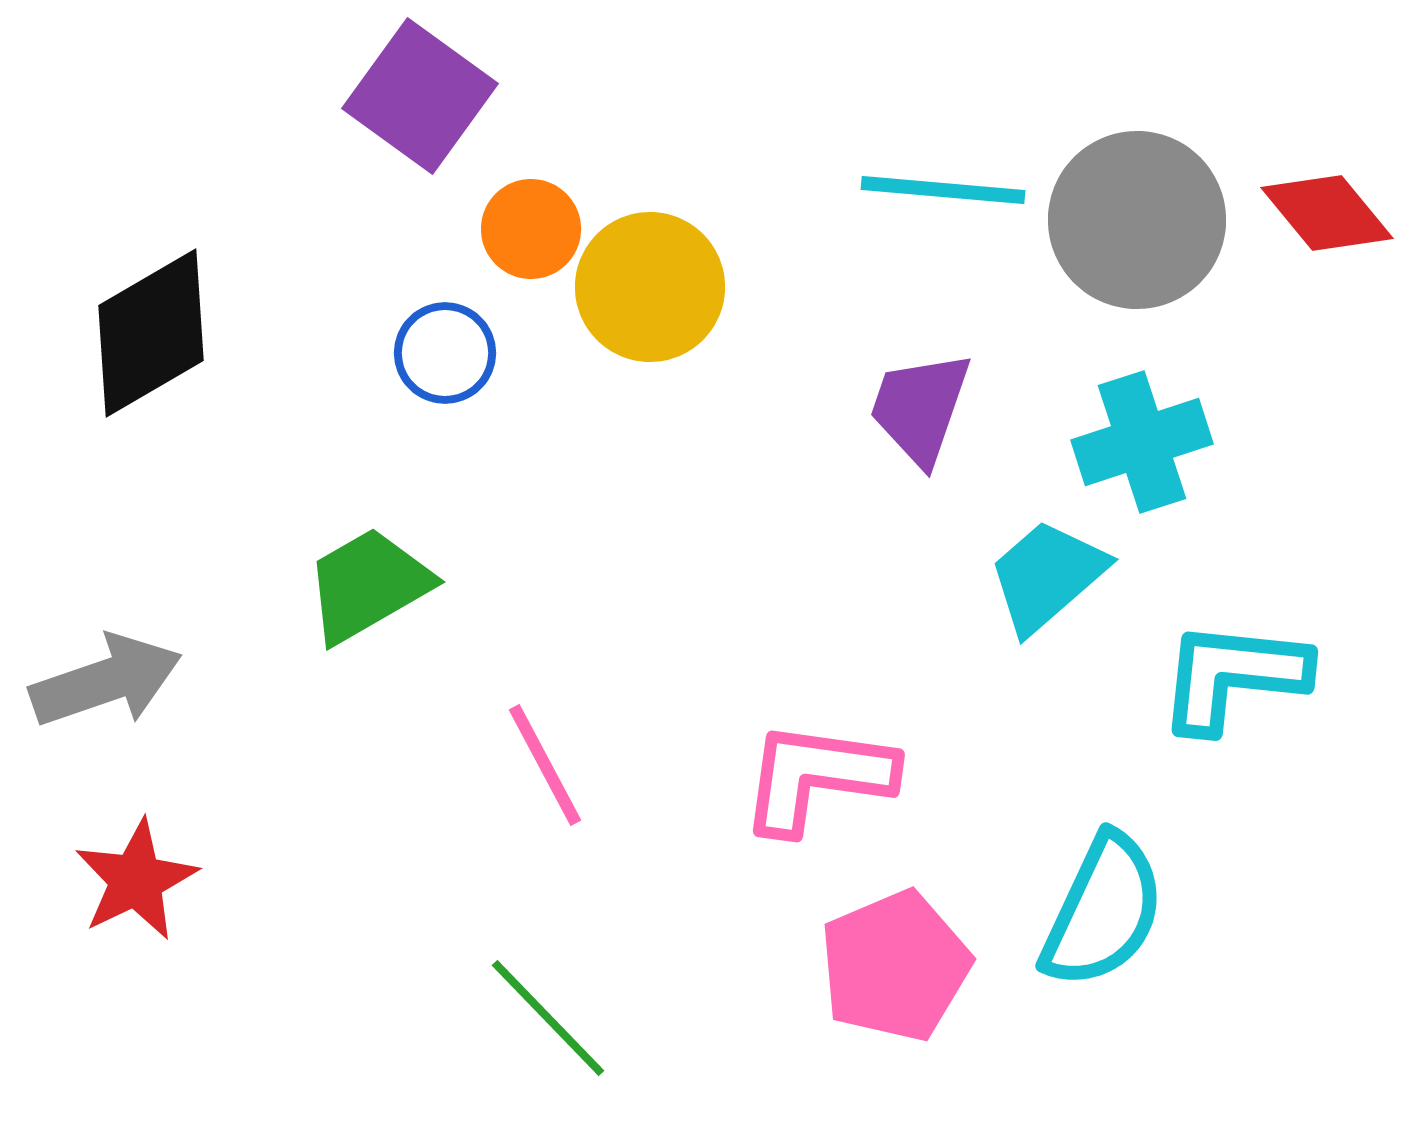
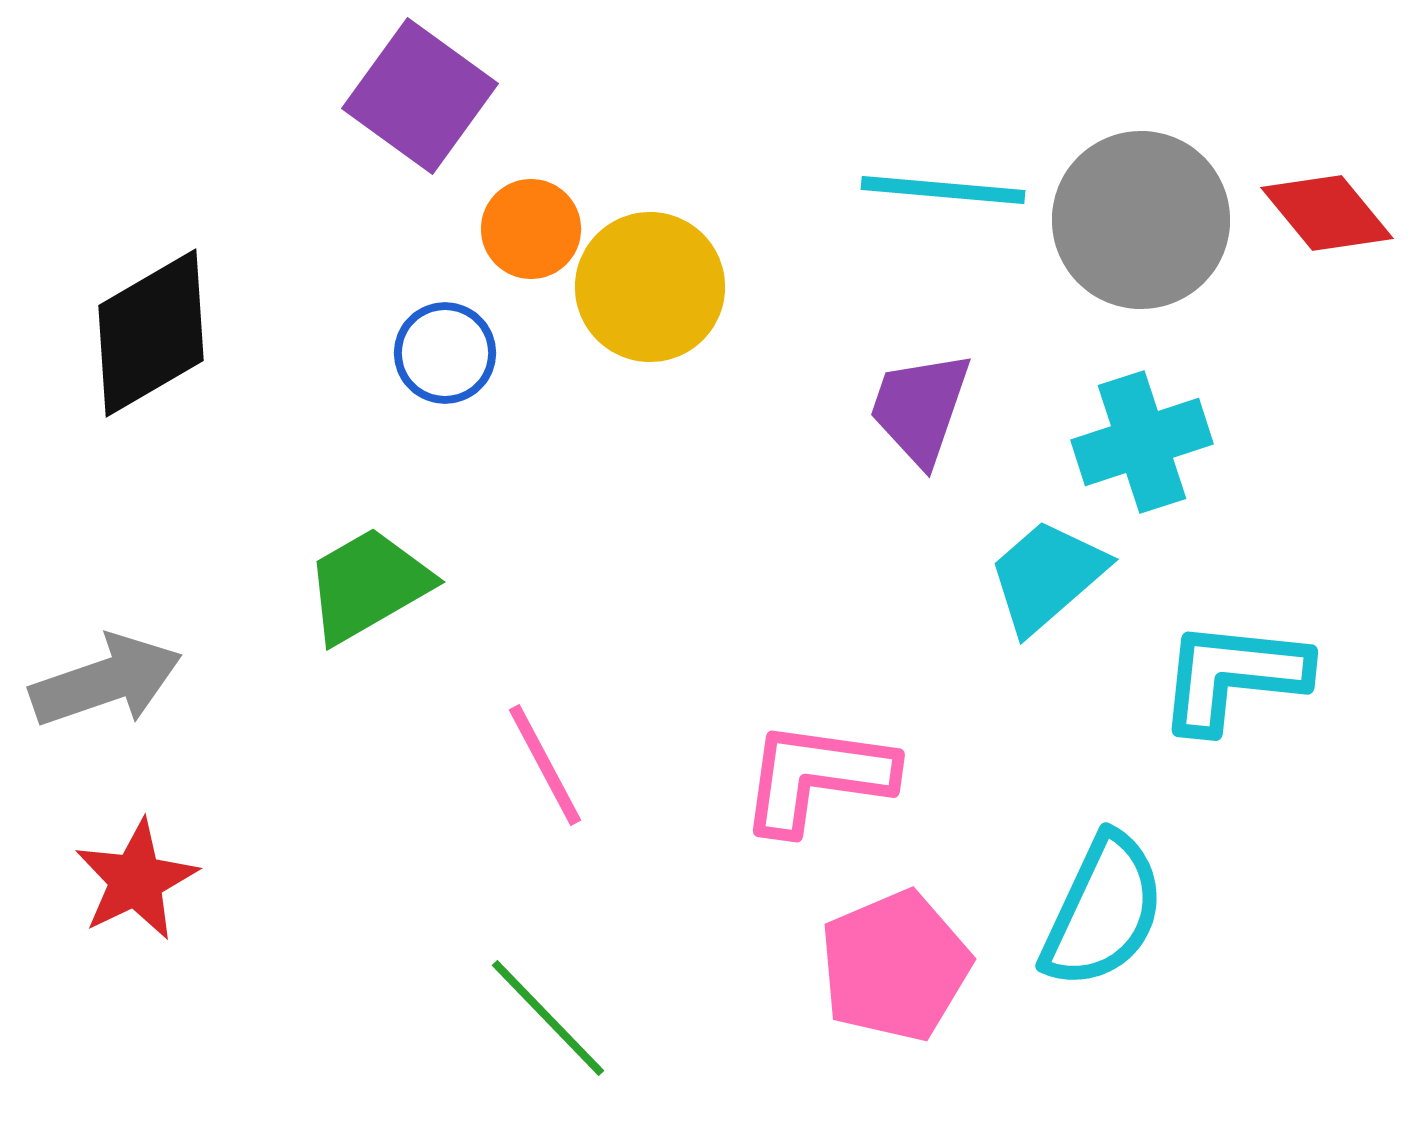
gray circle: moved 4 px right
